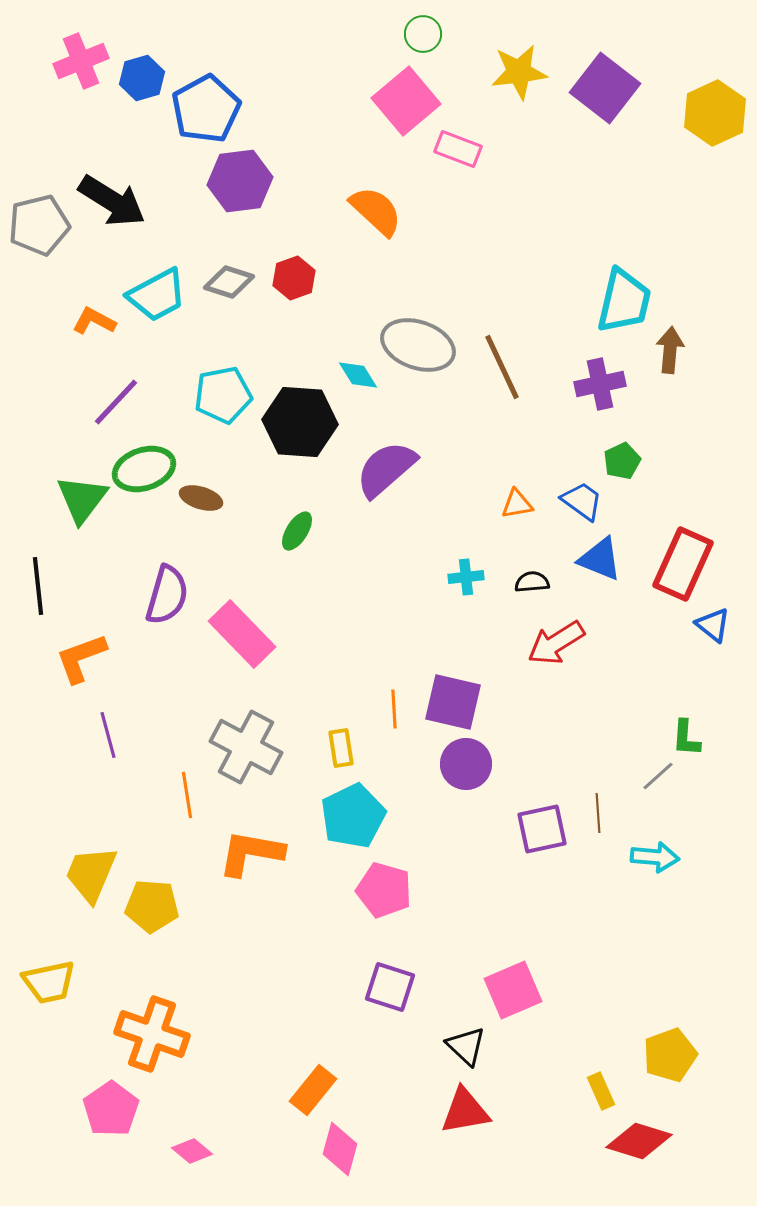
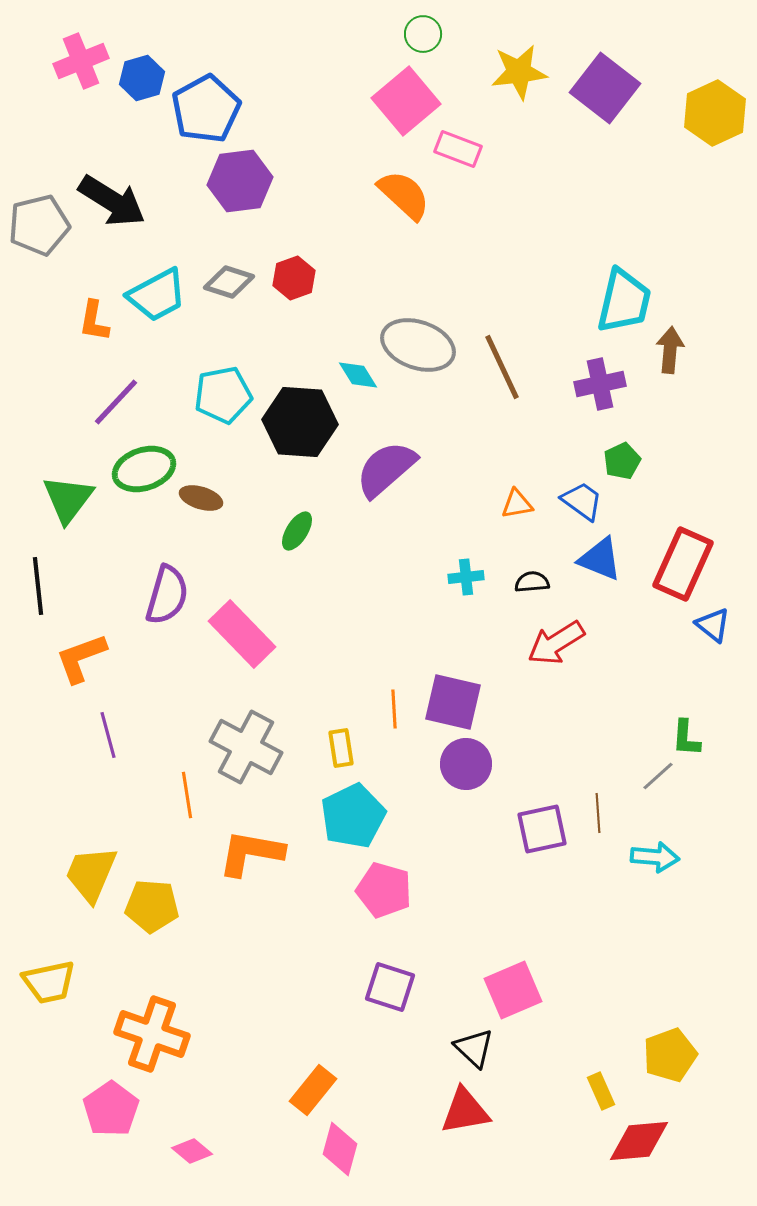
orange semicircle at (376, 211): moved 28 px right, 16 px up
orange L-shape at (94, 321): rotated 108 degrees counterclockwise
green triangle at (82, 499): moved 14 px left
black triangle at (466, 1046): moved 8 px right, 2 px down
red diamond at (639, 1141): rotated 22 degrees counterclockwise
